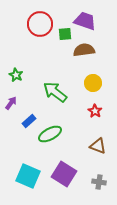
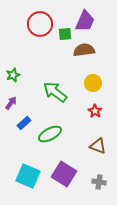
purple trapezoid: rotated 95 degrees clockwise
green star: moved 3 px left; rotated 24 degrees clockwise
blue rectangle: moved 5 px left, 2 px down
